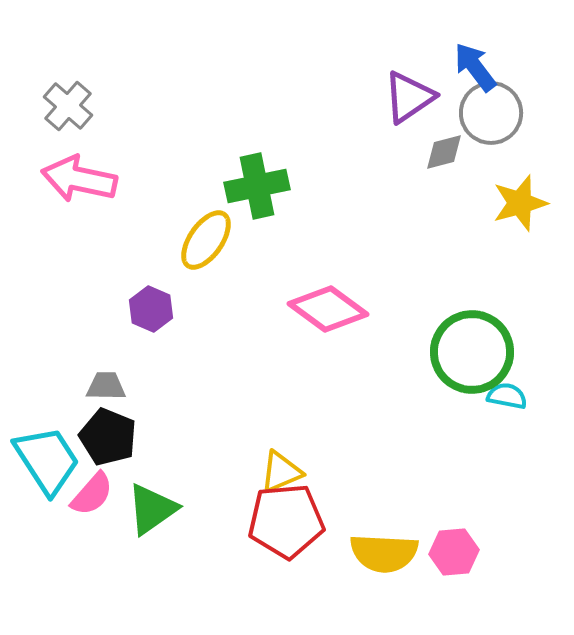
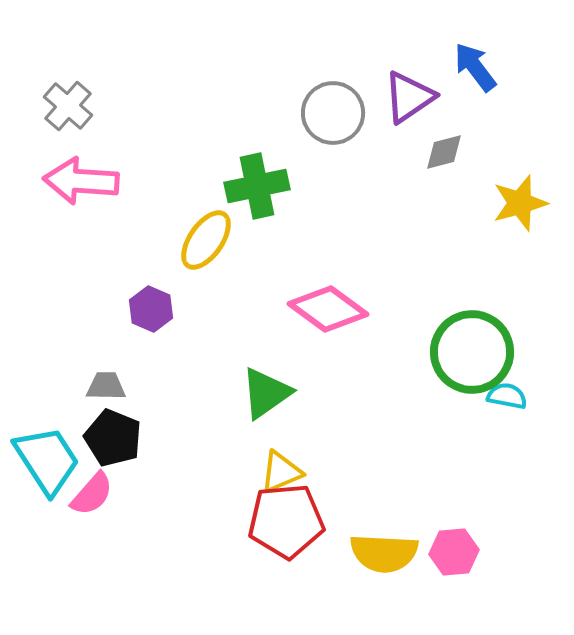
gray circle: moved 158 px left
pink arrow: moved 2 px right, 2 px down; rotated 8 degrees counterclockwise
black pentagon: moved 5 px right, 1 px down
green triangle: moved 114 px right, 116 px up
